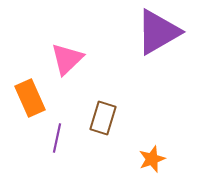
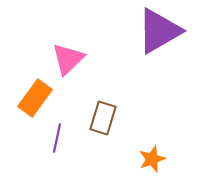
purple triangle: moved 1 px right, 1 px up
pink triangle: moved 1 px right
orange rectangle: moved 5 px right; rotated 60 degrees clockwise
